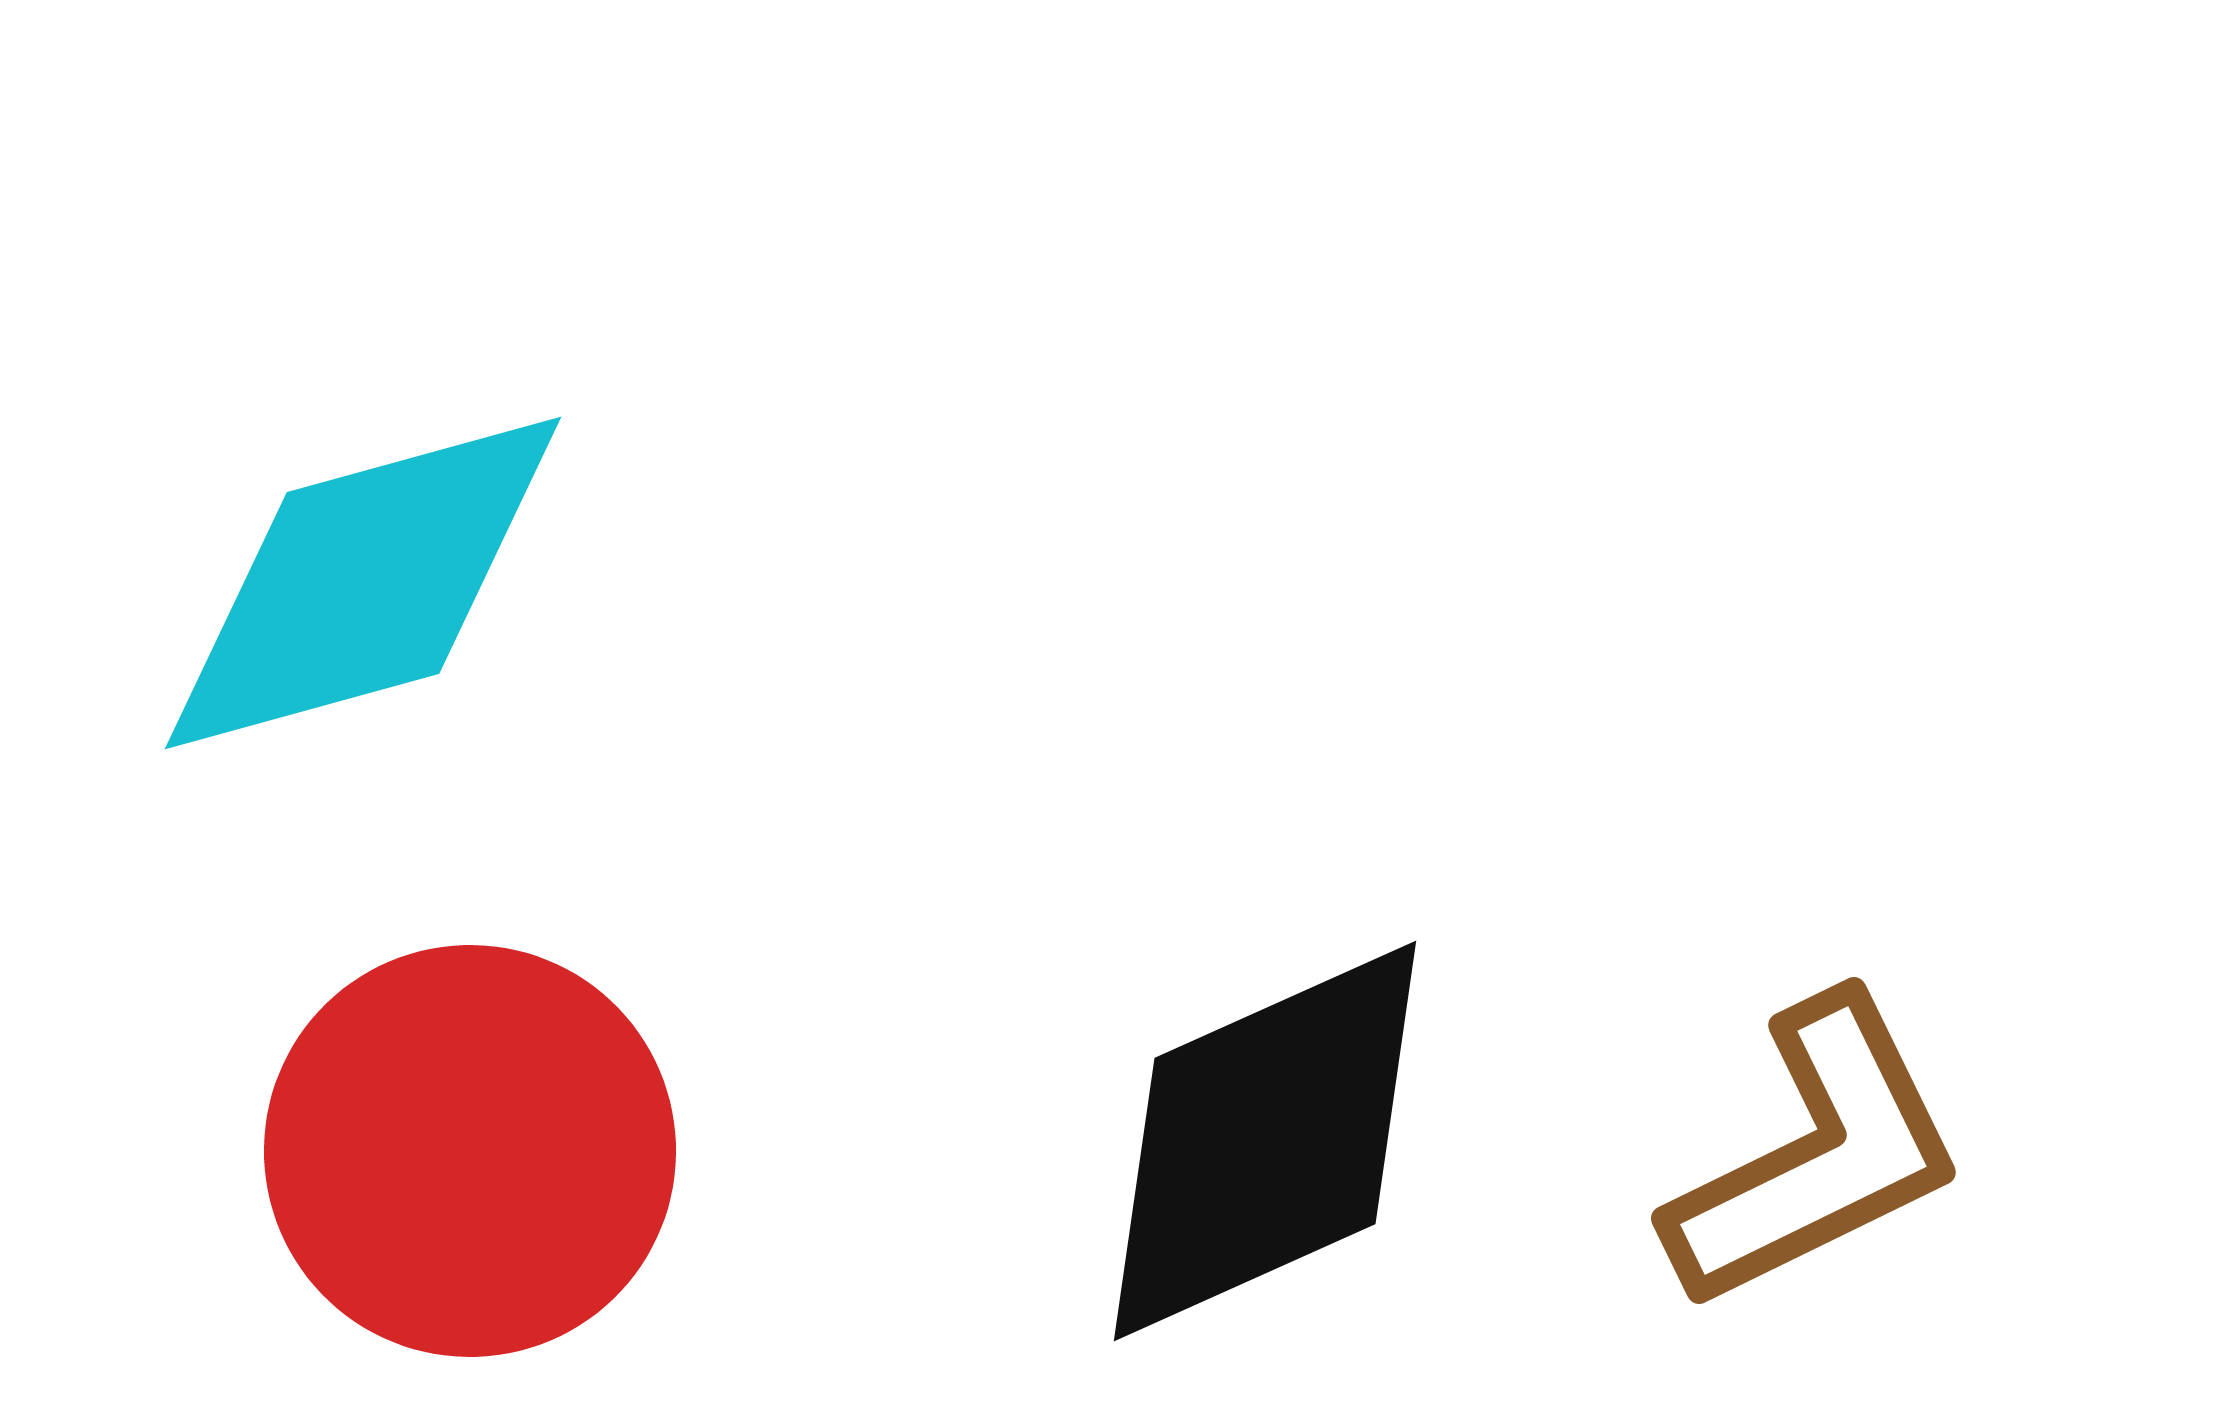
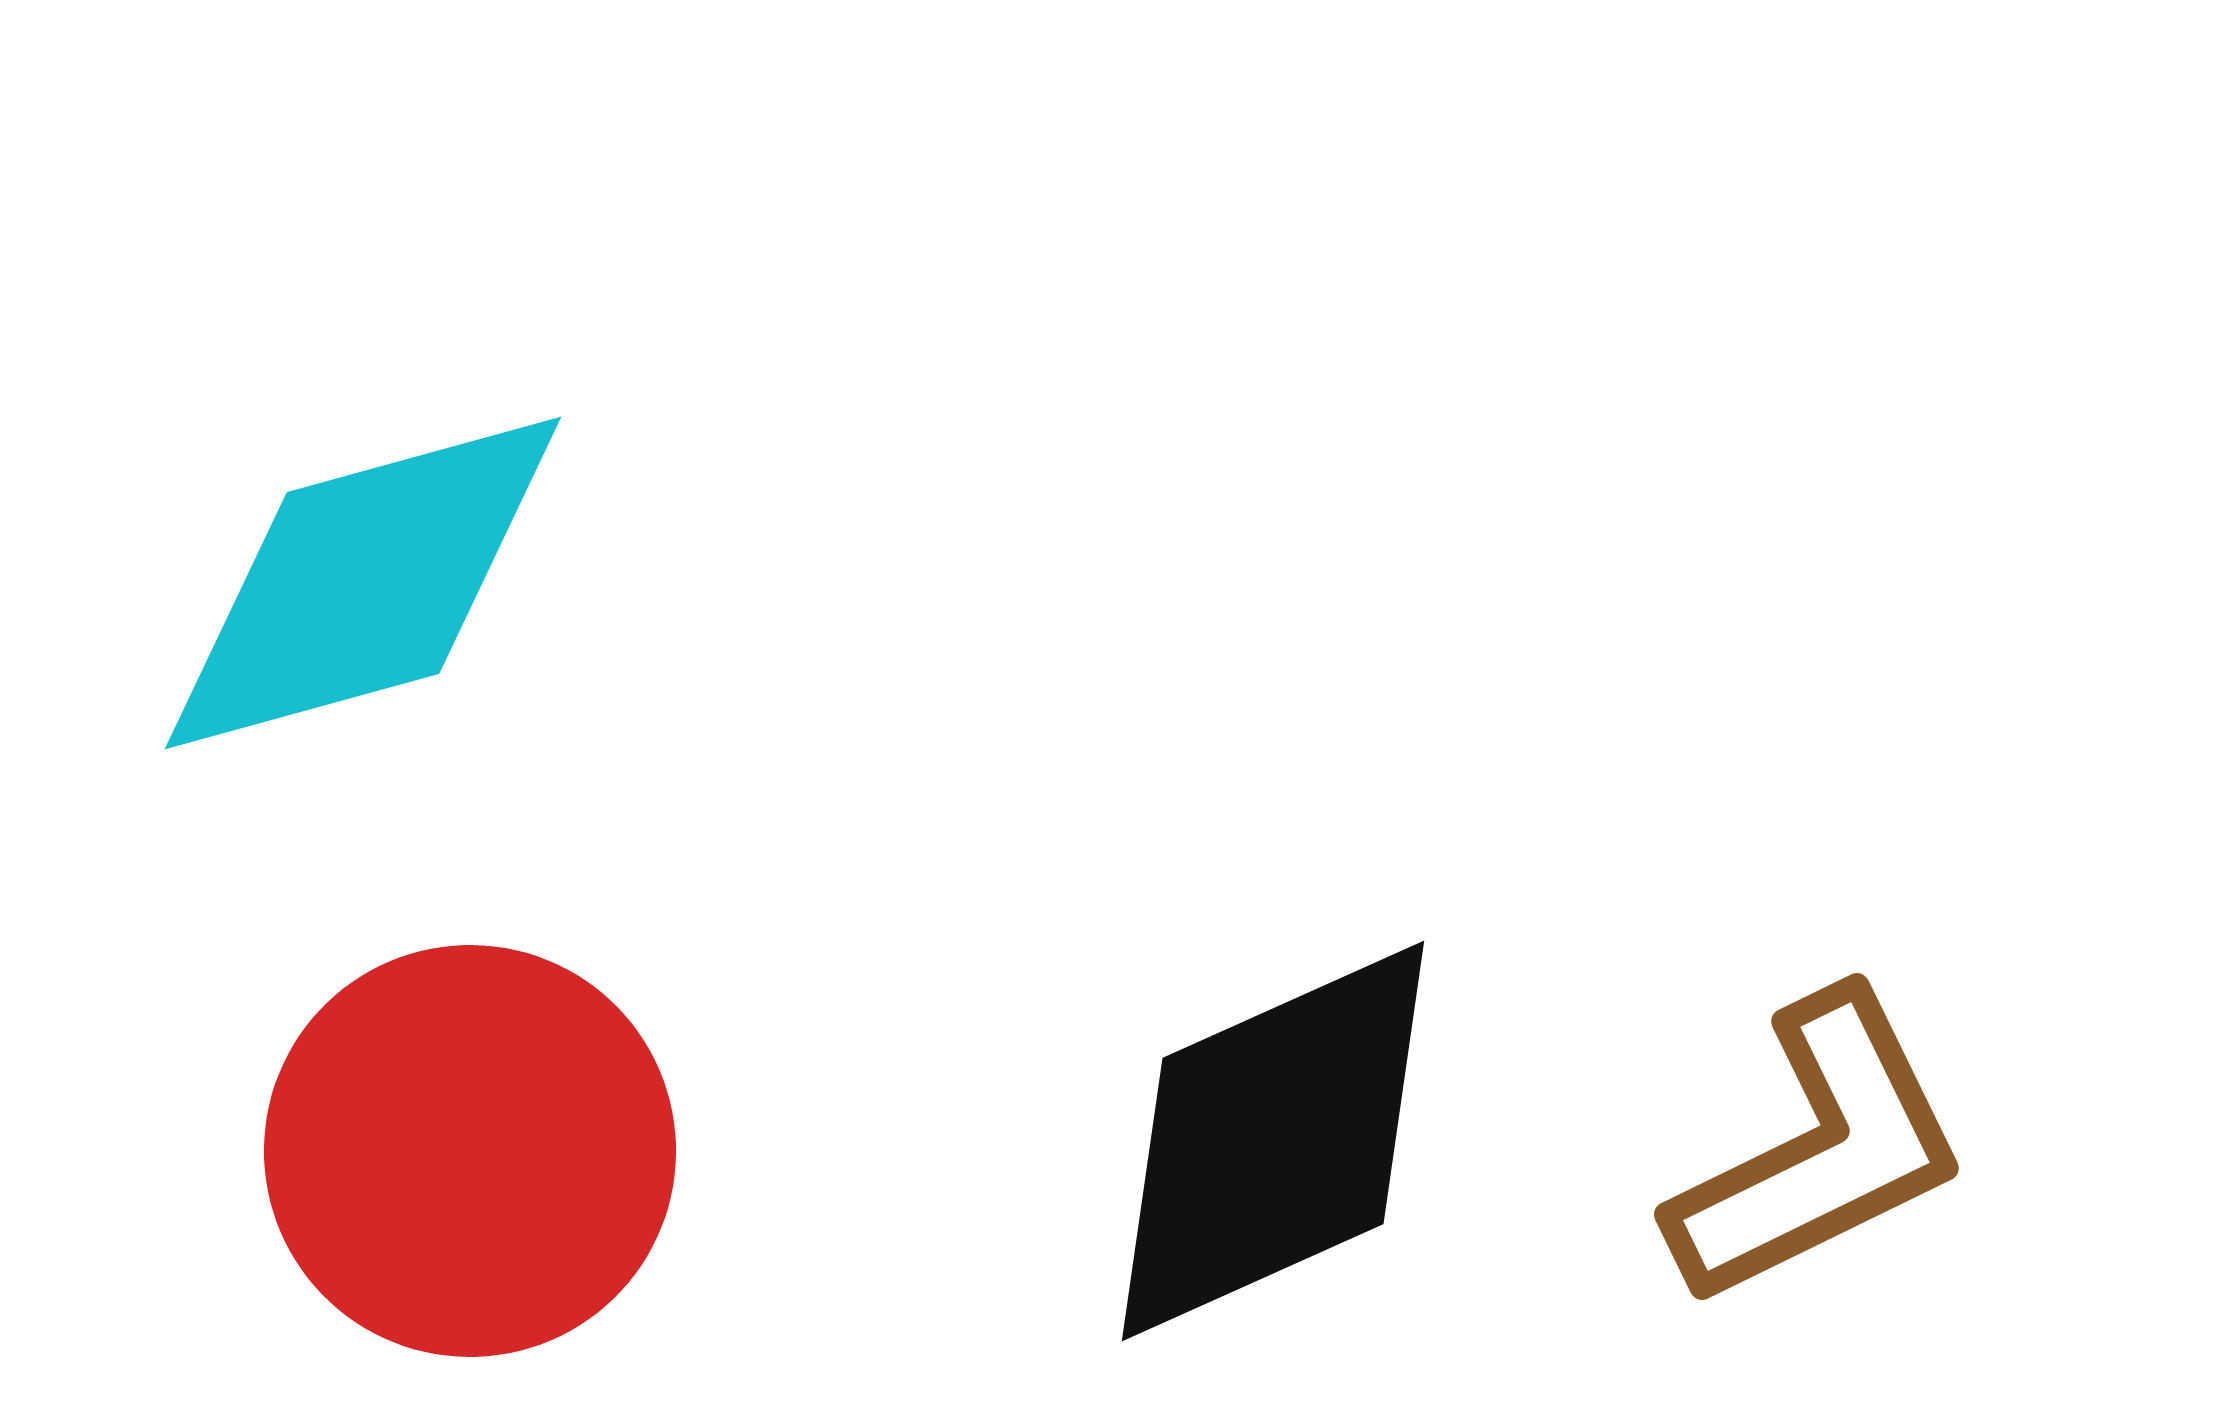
black diamond: moved 8 px right
brown L-shape: moved 3 px right, 4 px up
